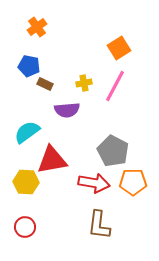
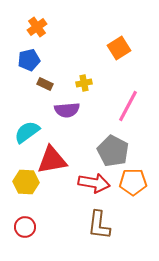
blue pentagon: moved 6 px up; rotated 25 degrees counterclockwise
pink line: moved 13 px right, 20 px down
